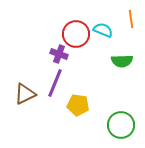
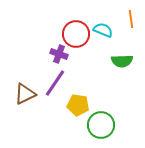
purple line: rotated 12 degrees clockwise
green circle: moved 20 px left
